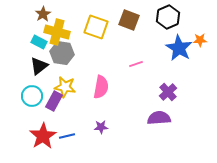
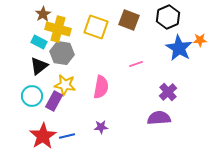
yellow cross: moved 1 px right, 3 px up
yellow star: moved 2 px up
